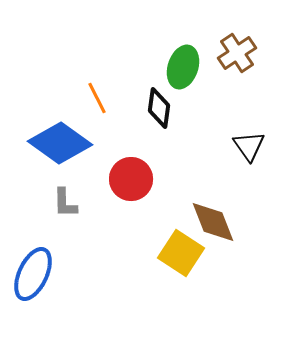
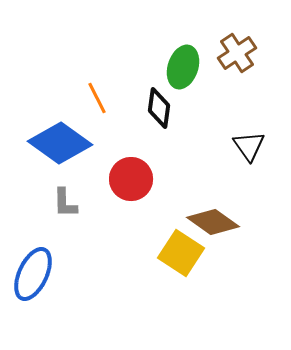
brown diamond: rotated 33 degrees counterclockwise
